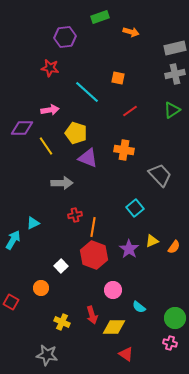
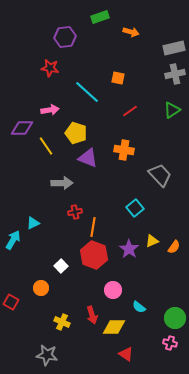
gray rectangle: moved 1 px left
red cross: moved 3 px up
